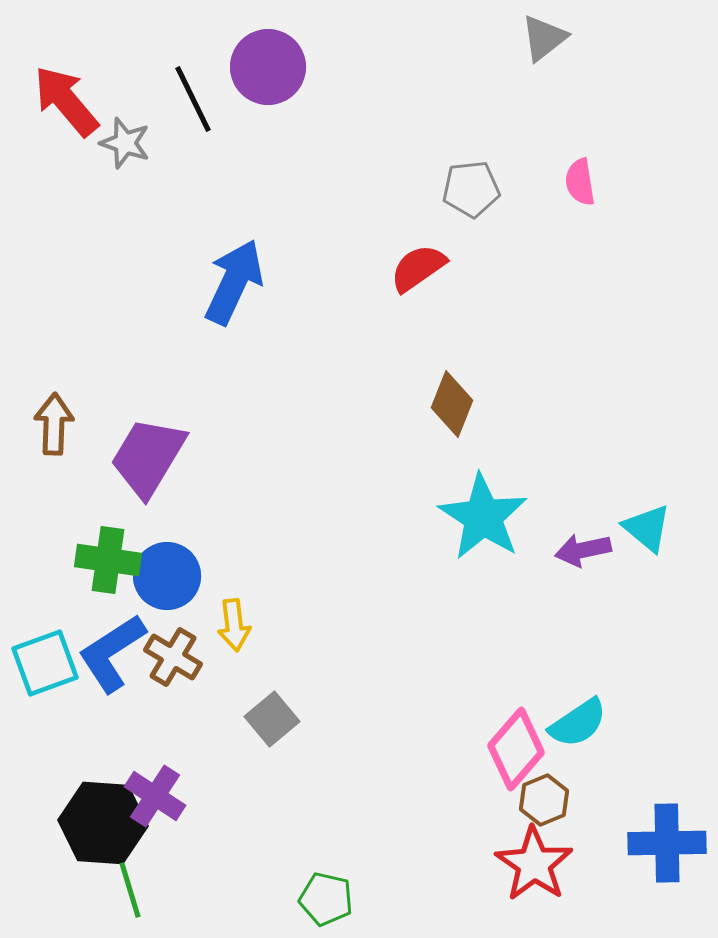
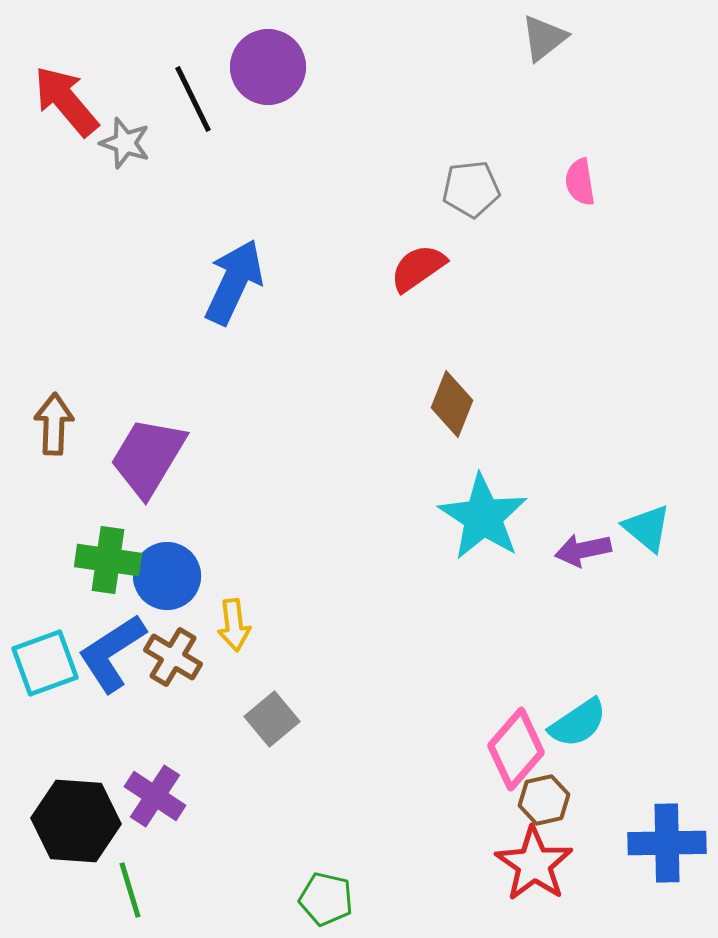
brown hexagon: rotated 9 degrees clockwise
black hexagon: moved 27 px left, 2 px up
